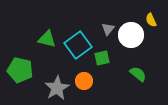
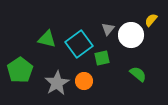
yellow semicircle: rotated 64 degrees clockwise
cyan square: moved 1 px right, 1 px up
green pentagon: rotated 25 degrees clockwise
gray star: moved 5 px up
